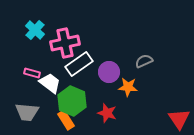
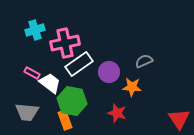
cyan cross: rotated 30 degrees clockwise
pink rectangle: rotated 14 degrees clockwise
orange star: moved 4 px right
green hexagon: rotated 12 degrees counterclockwise
red star: moved 10 px right
orange rectangle: moved 1 px left; rotated 12 degrees clockwise
